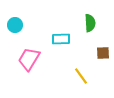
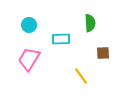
cyan circle: moved 14 px right
